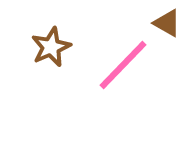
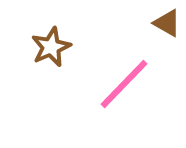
pink line: moved 1 px right, 19 px down
